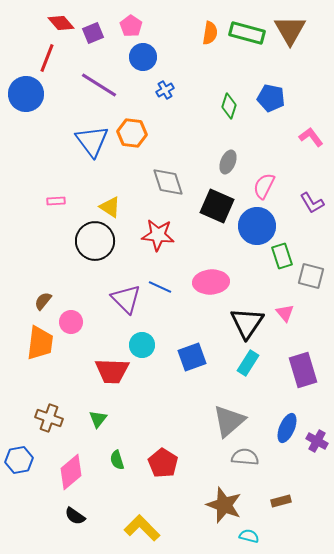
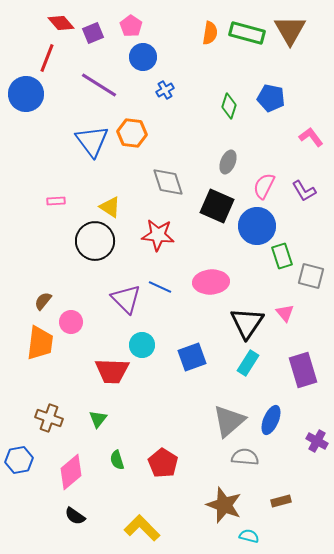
purple L-shape at (312, 203): moved 8 px left, 12 px up
blue ellipse at (287, 428): moved 16 px left, 8 px up
